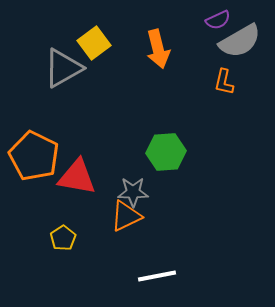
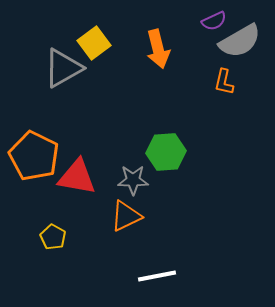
purple semicircle: moved 4 px left, 1 px down
gray star: moved 12 px up
yellow pentagon: moved 10 px left, 1 px up; rotated 10 degrees counterclockwise
